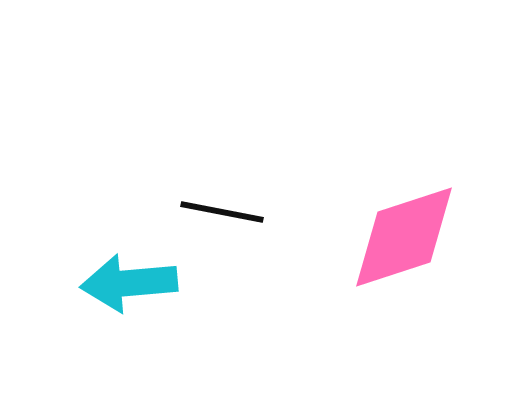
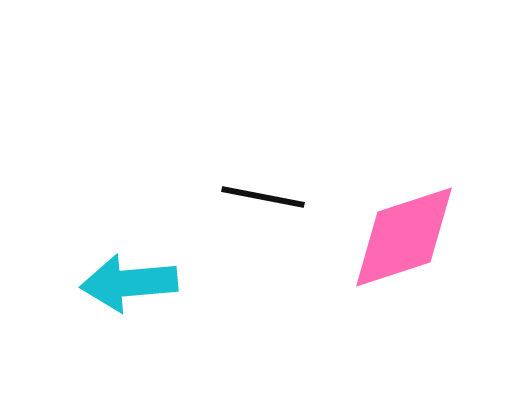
black line: moved 41 px right, 15 px up
